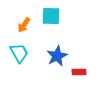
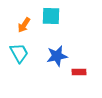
blue star: rotated 15 degrees clockwise
